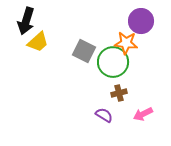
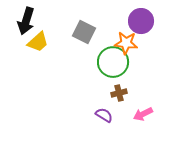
gray square: moved 19 px up
